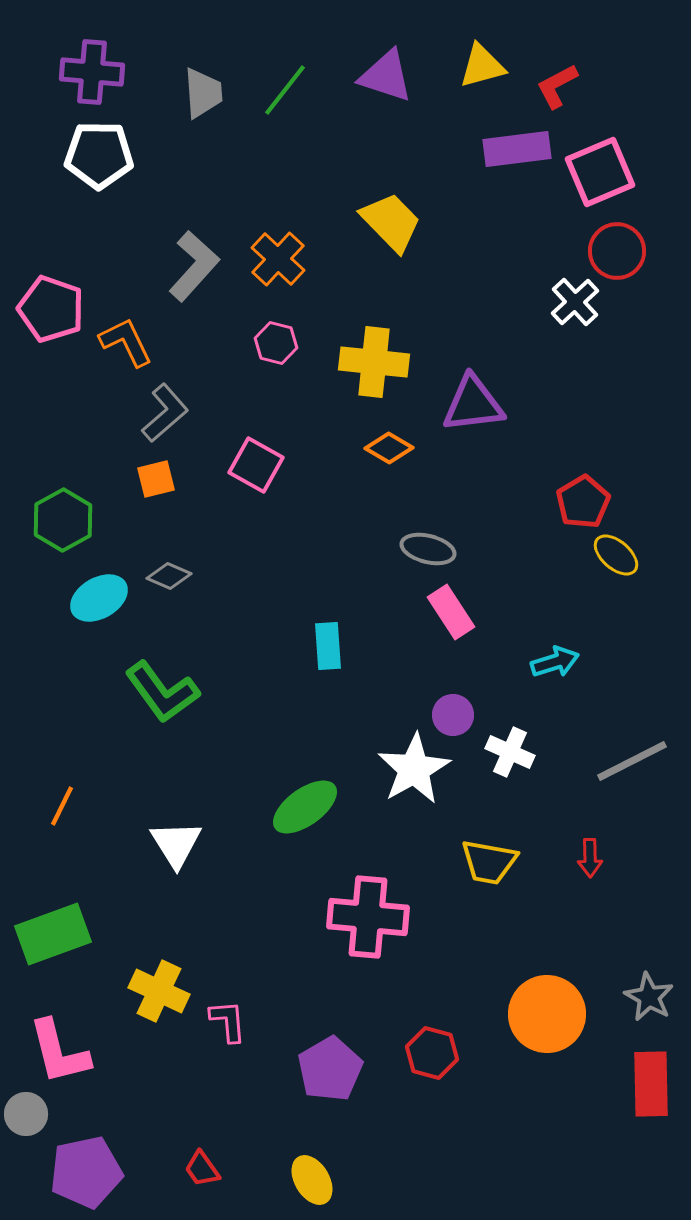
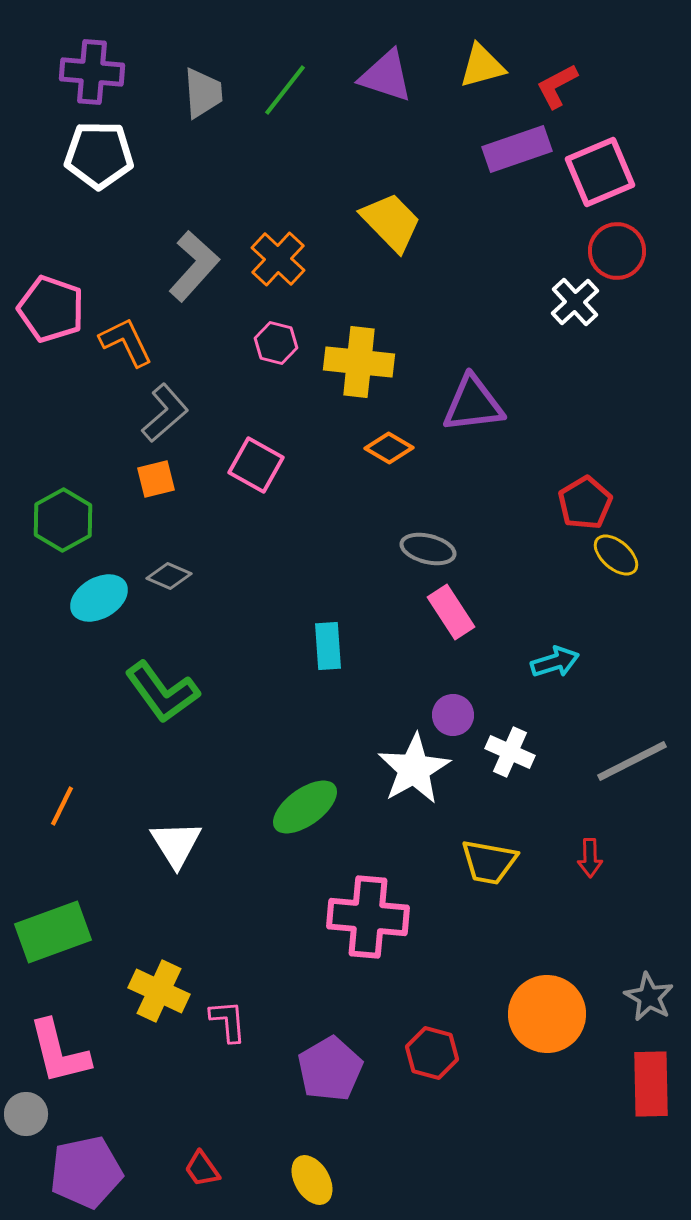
purple rectangle at (517, 149): rotated 12 degrees counterclockwise
yellow cross at (374, 362): moved 15 px left
red pentagon at (583, 502): moved 2 px right, 1 px down
green rectangle at (53, 934): moved 2 px up
